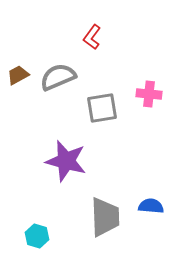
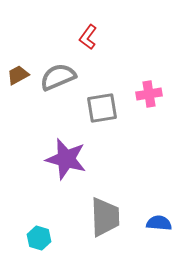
red L-shape: moved 4 px left
pink cross: rotated 15 degrees counterclockwise
purple star: moved 2 px up
blue semicircle: moved 8 px right, 17 px down
cyan hexagon: moved 2 px right, 2 px down
